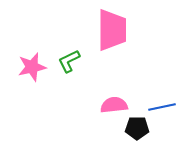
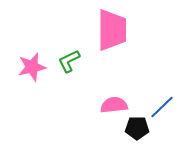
blue line: rotated 32 degrees counterclockwise
